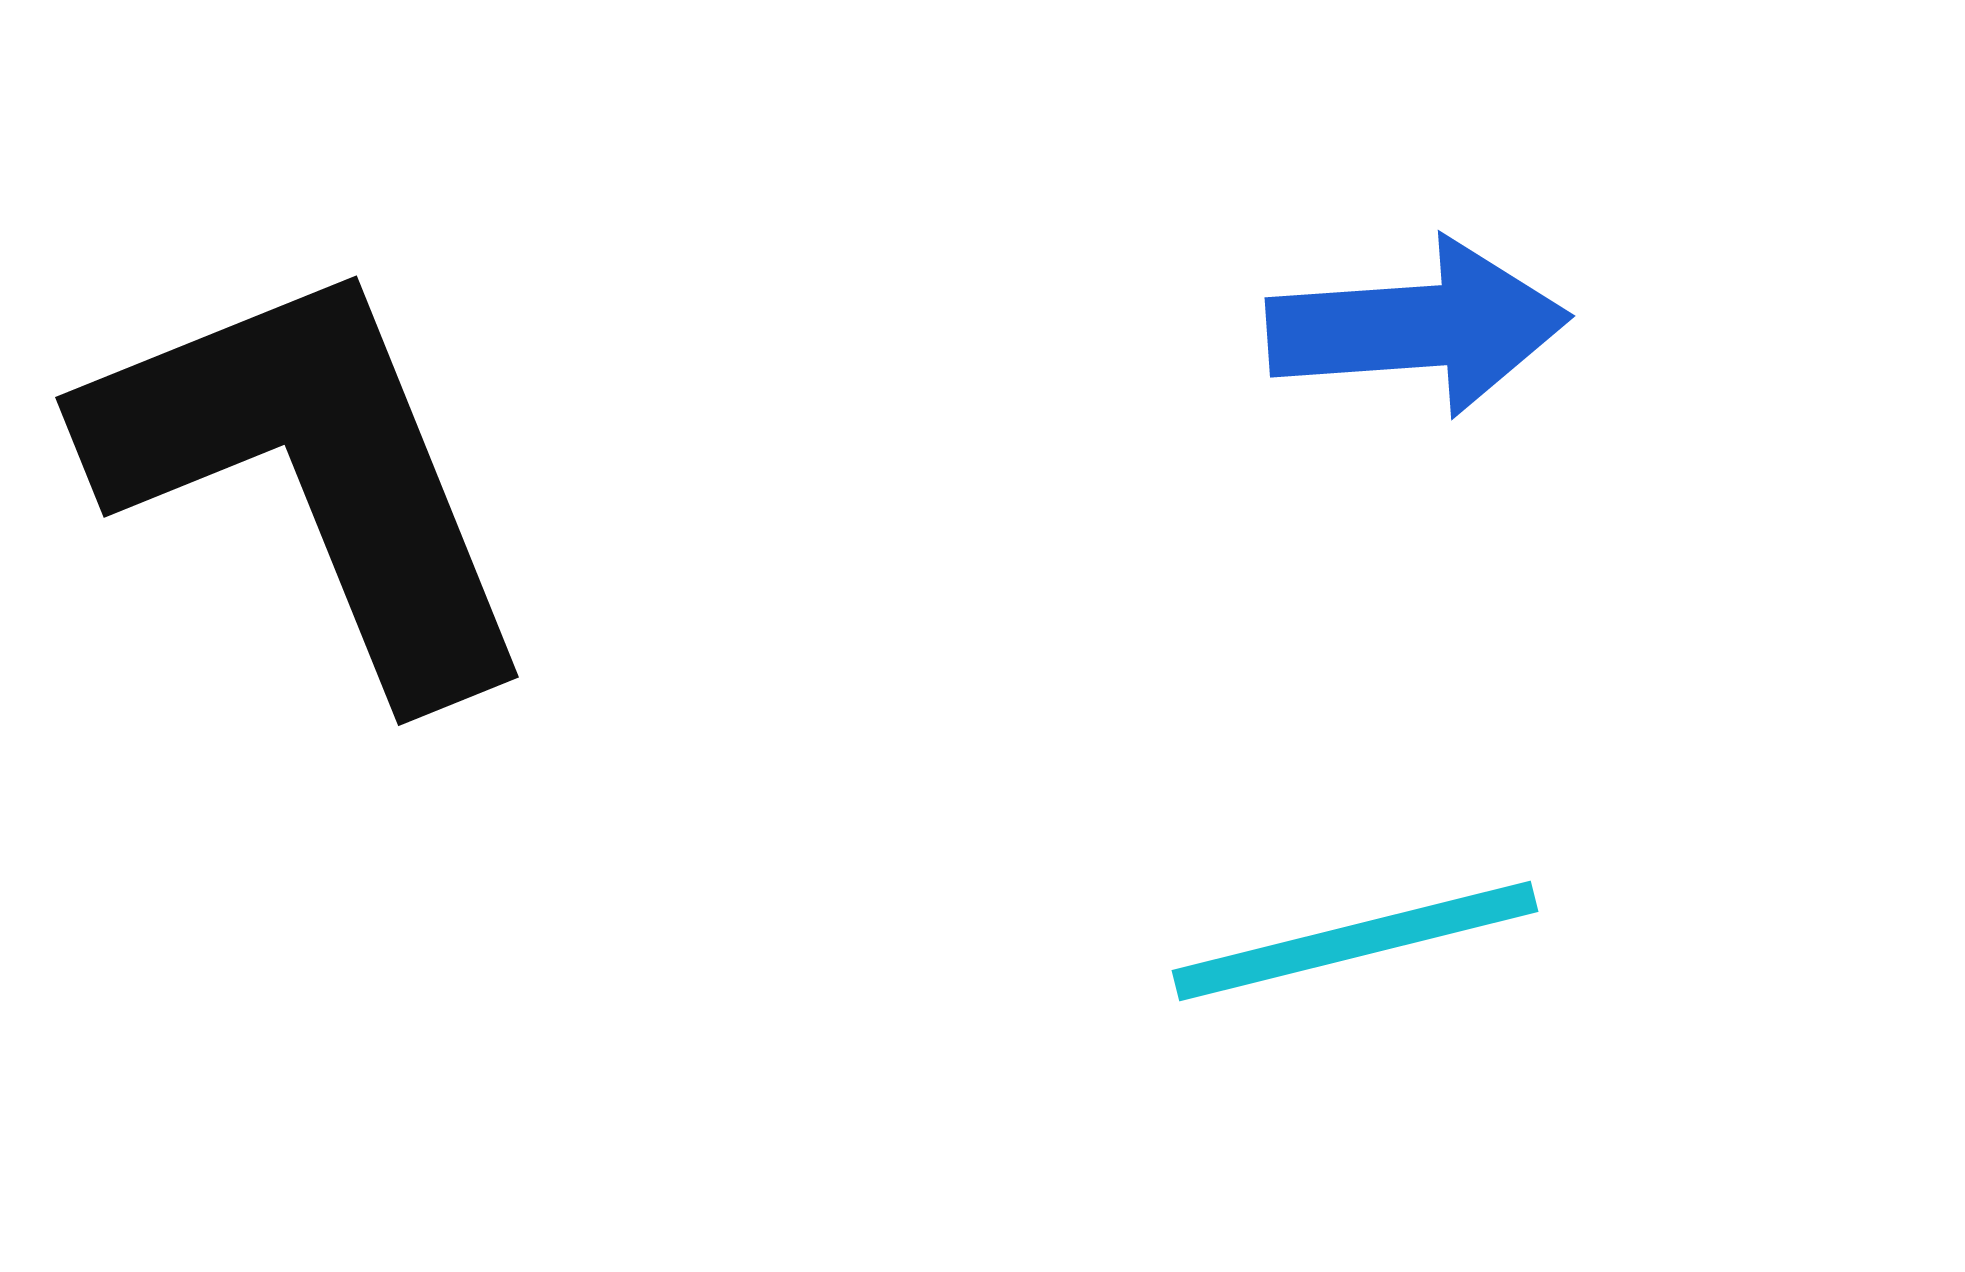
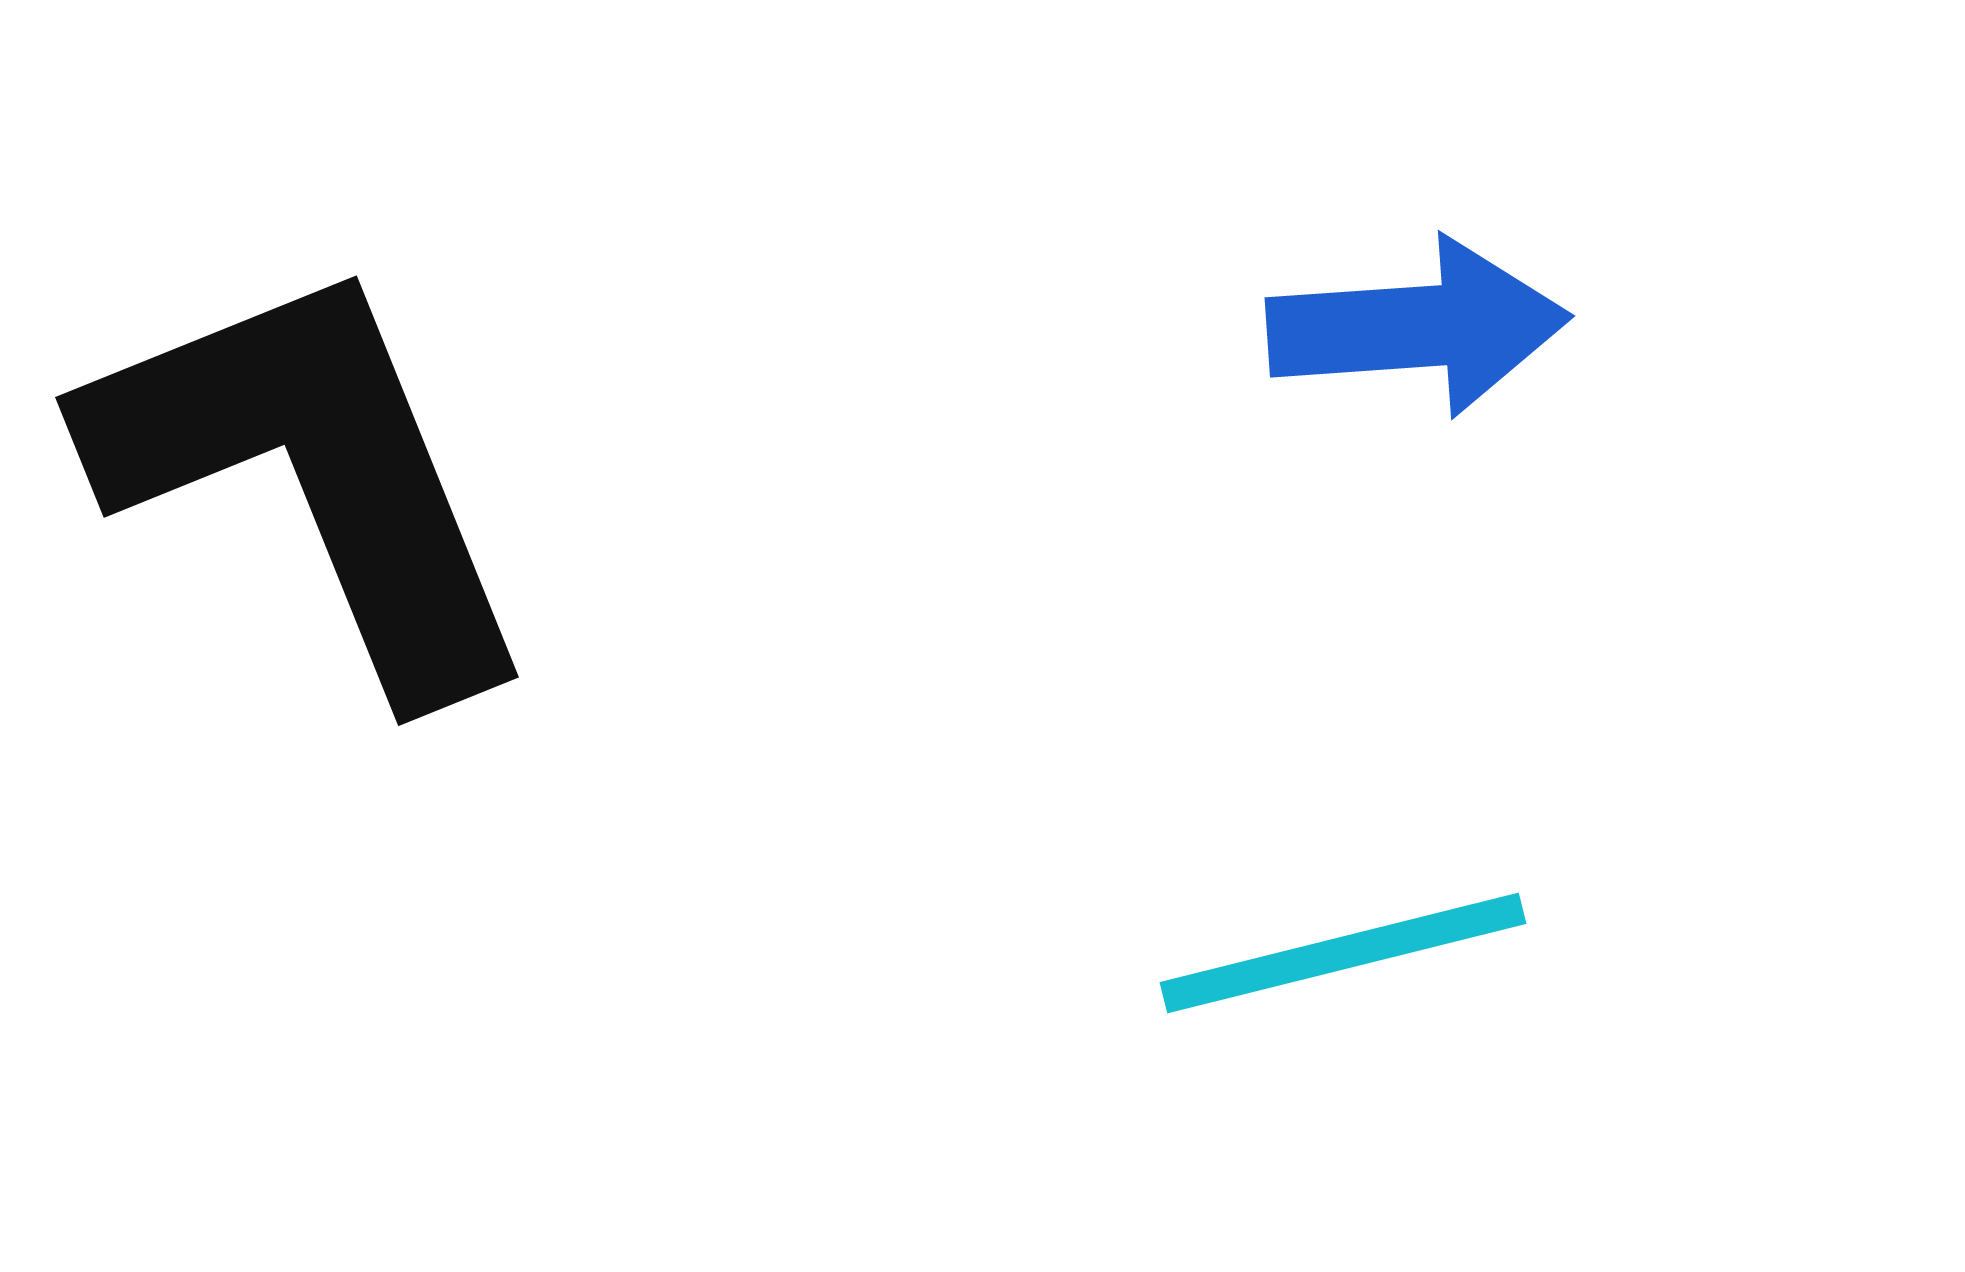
cyan line: moved 12 px left, 12 px down
